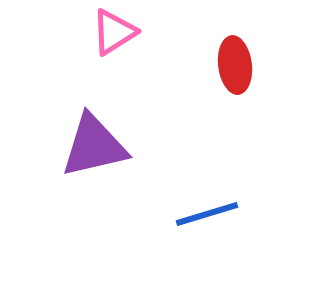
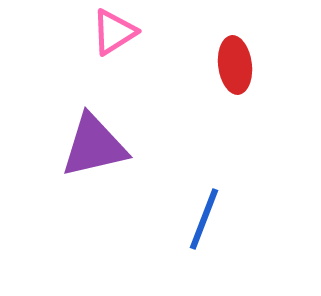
blue line: moved 3 px left, 5 px down; rotated 52 degrees counterclockwise
